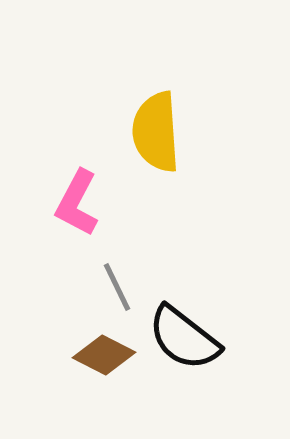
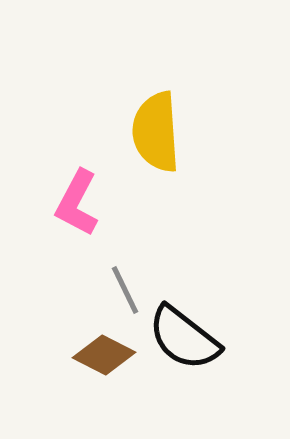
gray line: moved 8 px right, 3 px down
